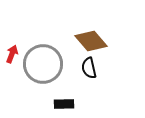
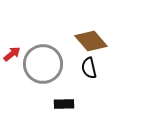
red arrow: rotated 30 degrees clockwise
